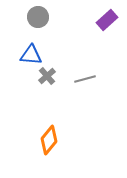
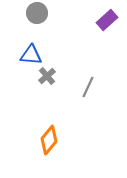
gray circle: moved 1 px left, 4 px up
gray line: moved 3 px right, 8 px down; rotated 50 degrees counterclockwise
